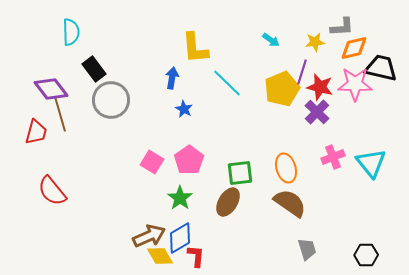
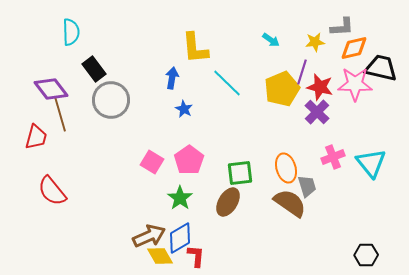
red trapezoid: moved 5 px down
gray trapezoid: moved 63 px up
